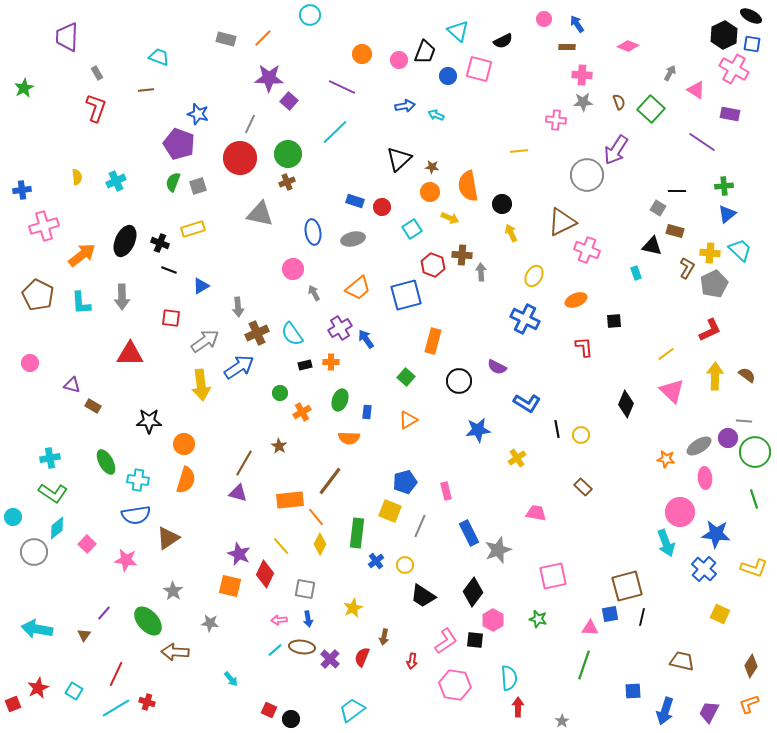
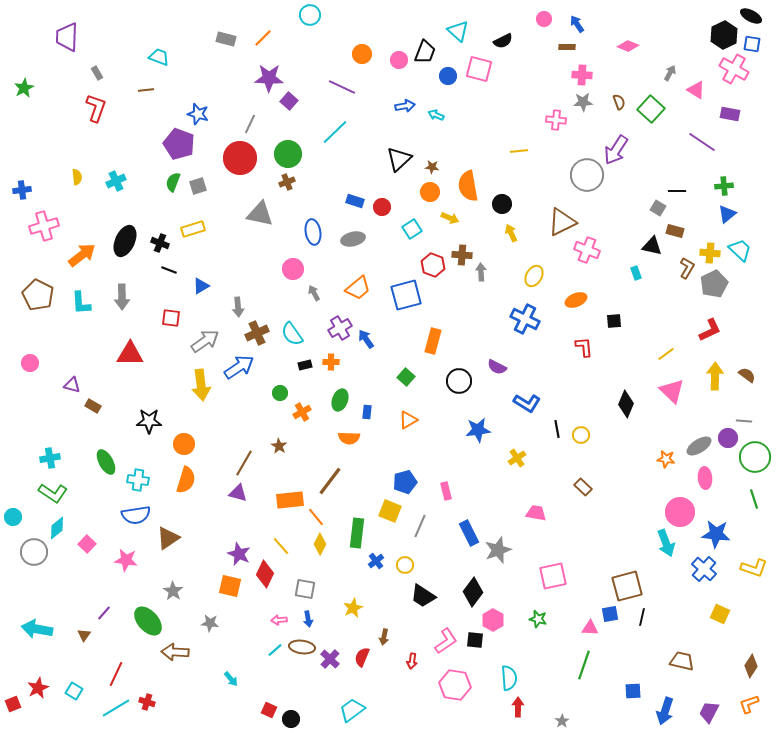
green circle at (755, 452): moved 5 px down
